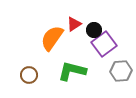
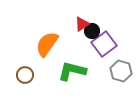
red triangle: moved 8 px right
black circle: moved 2 px left, 1 px down
orange semicircle: moved 5 px left, 6 px down
gray hexagon: rotated 20 degrees clockwise
brown circle: moved 4 px left
